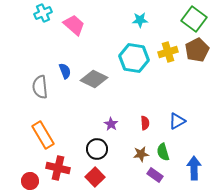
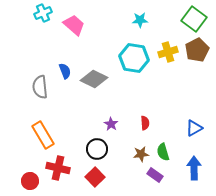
blue triangle: moved 17 px right, 7 px down
